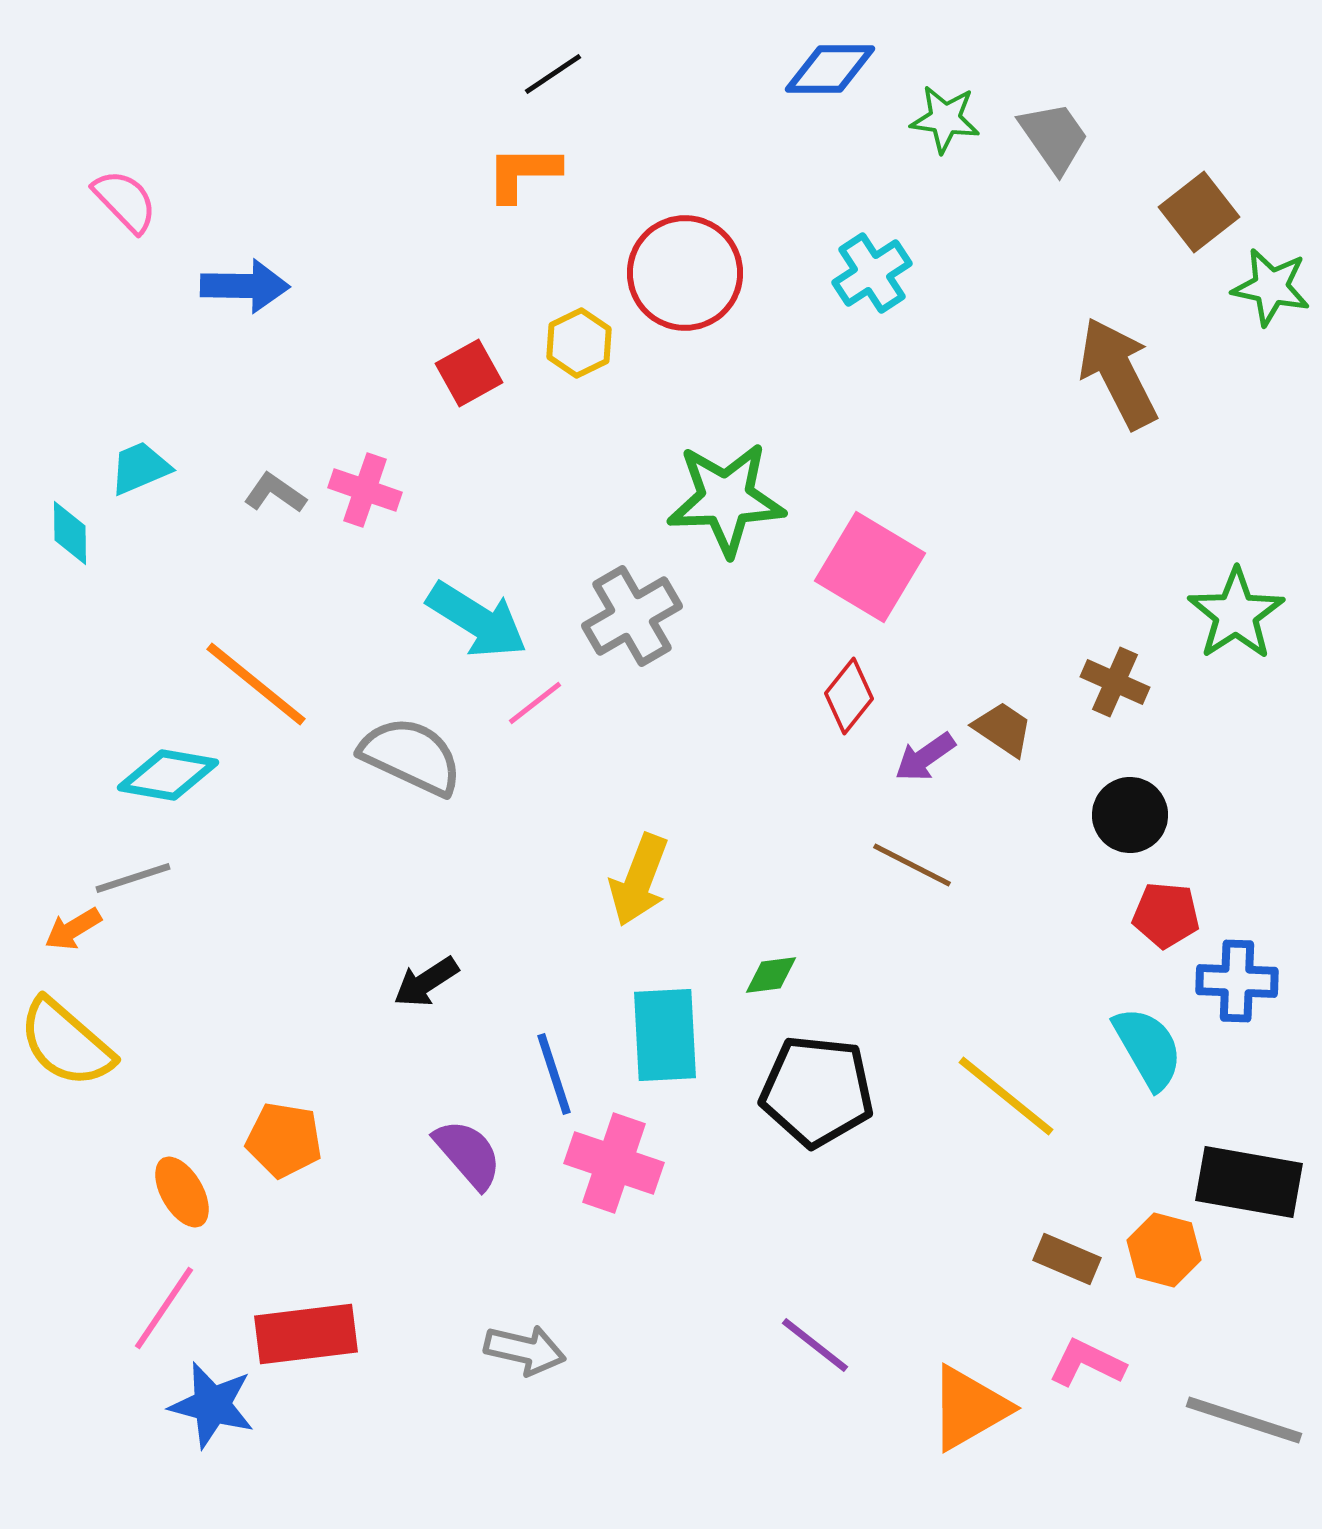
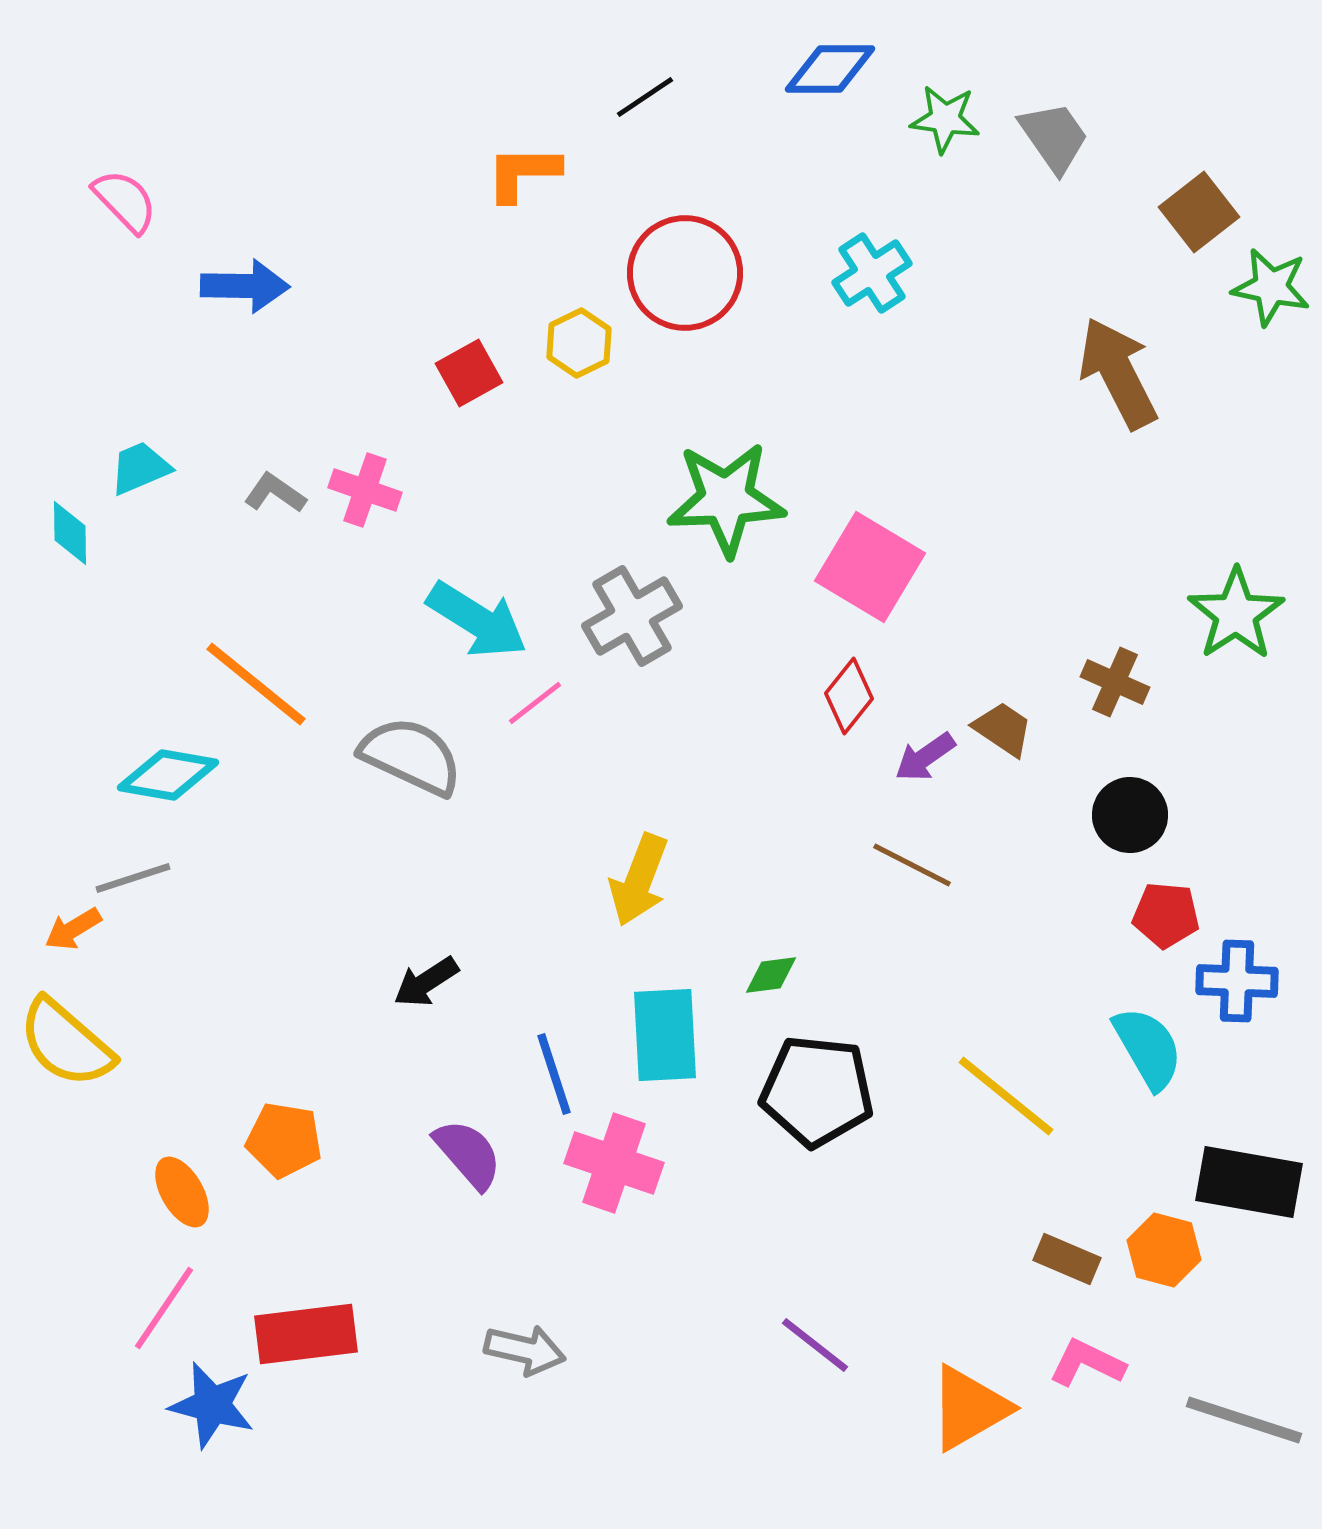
black line at (553, 74): moved 92 px right, 23 px down
